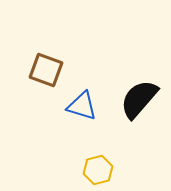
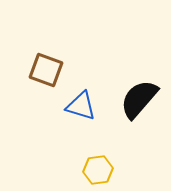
blue triangle: moved 1 px left
yellow hexagon: rotated 8 degrees clockwise
